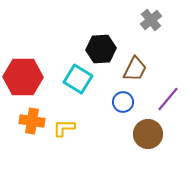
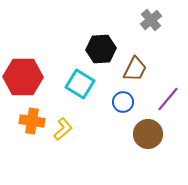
cyan square: moved 2 px right, 5 px down
yellow L-shape: moved 1 px left, 1 px down; rotated 140 degrees clockwise
